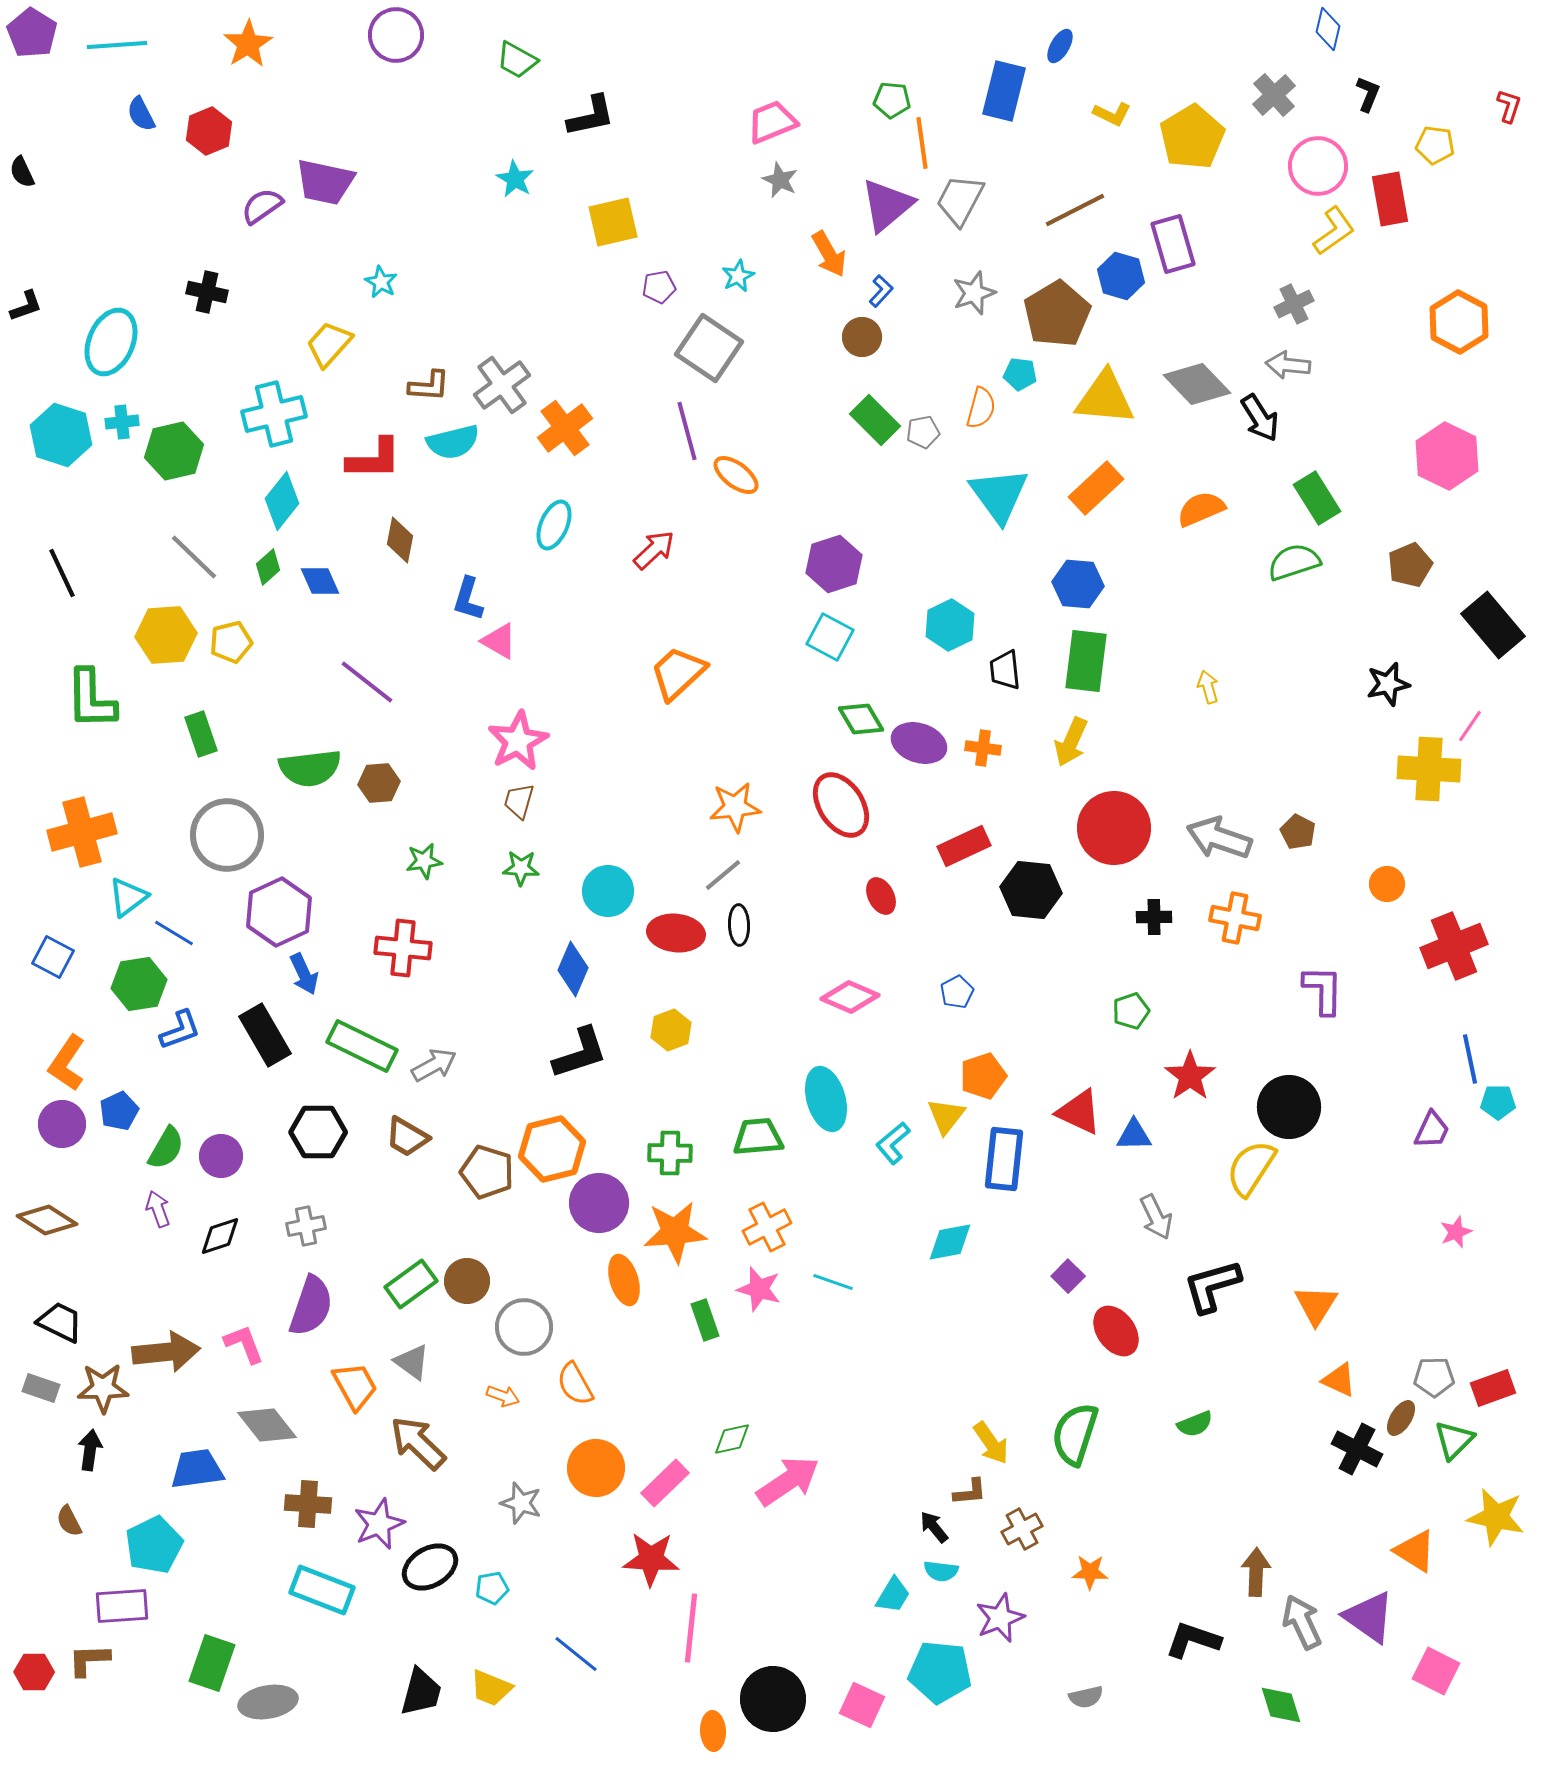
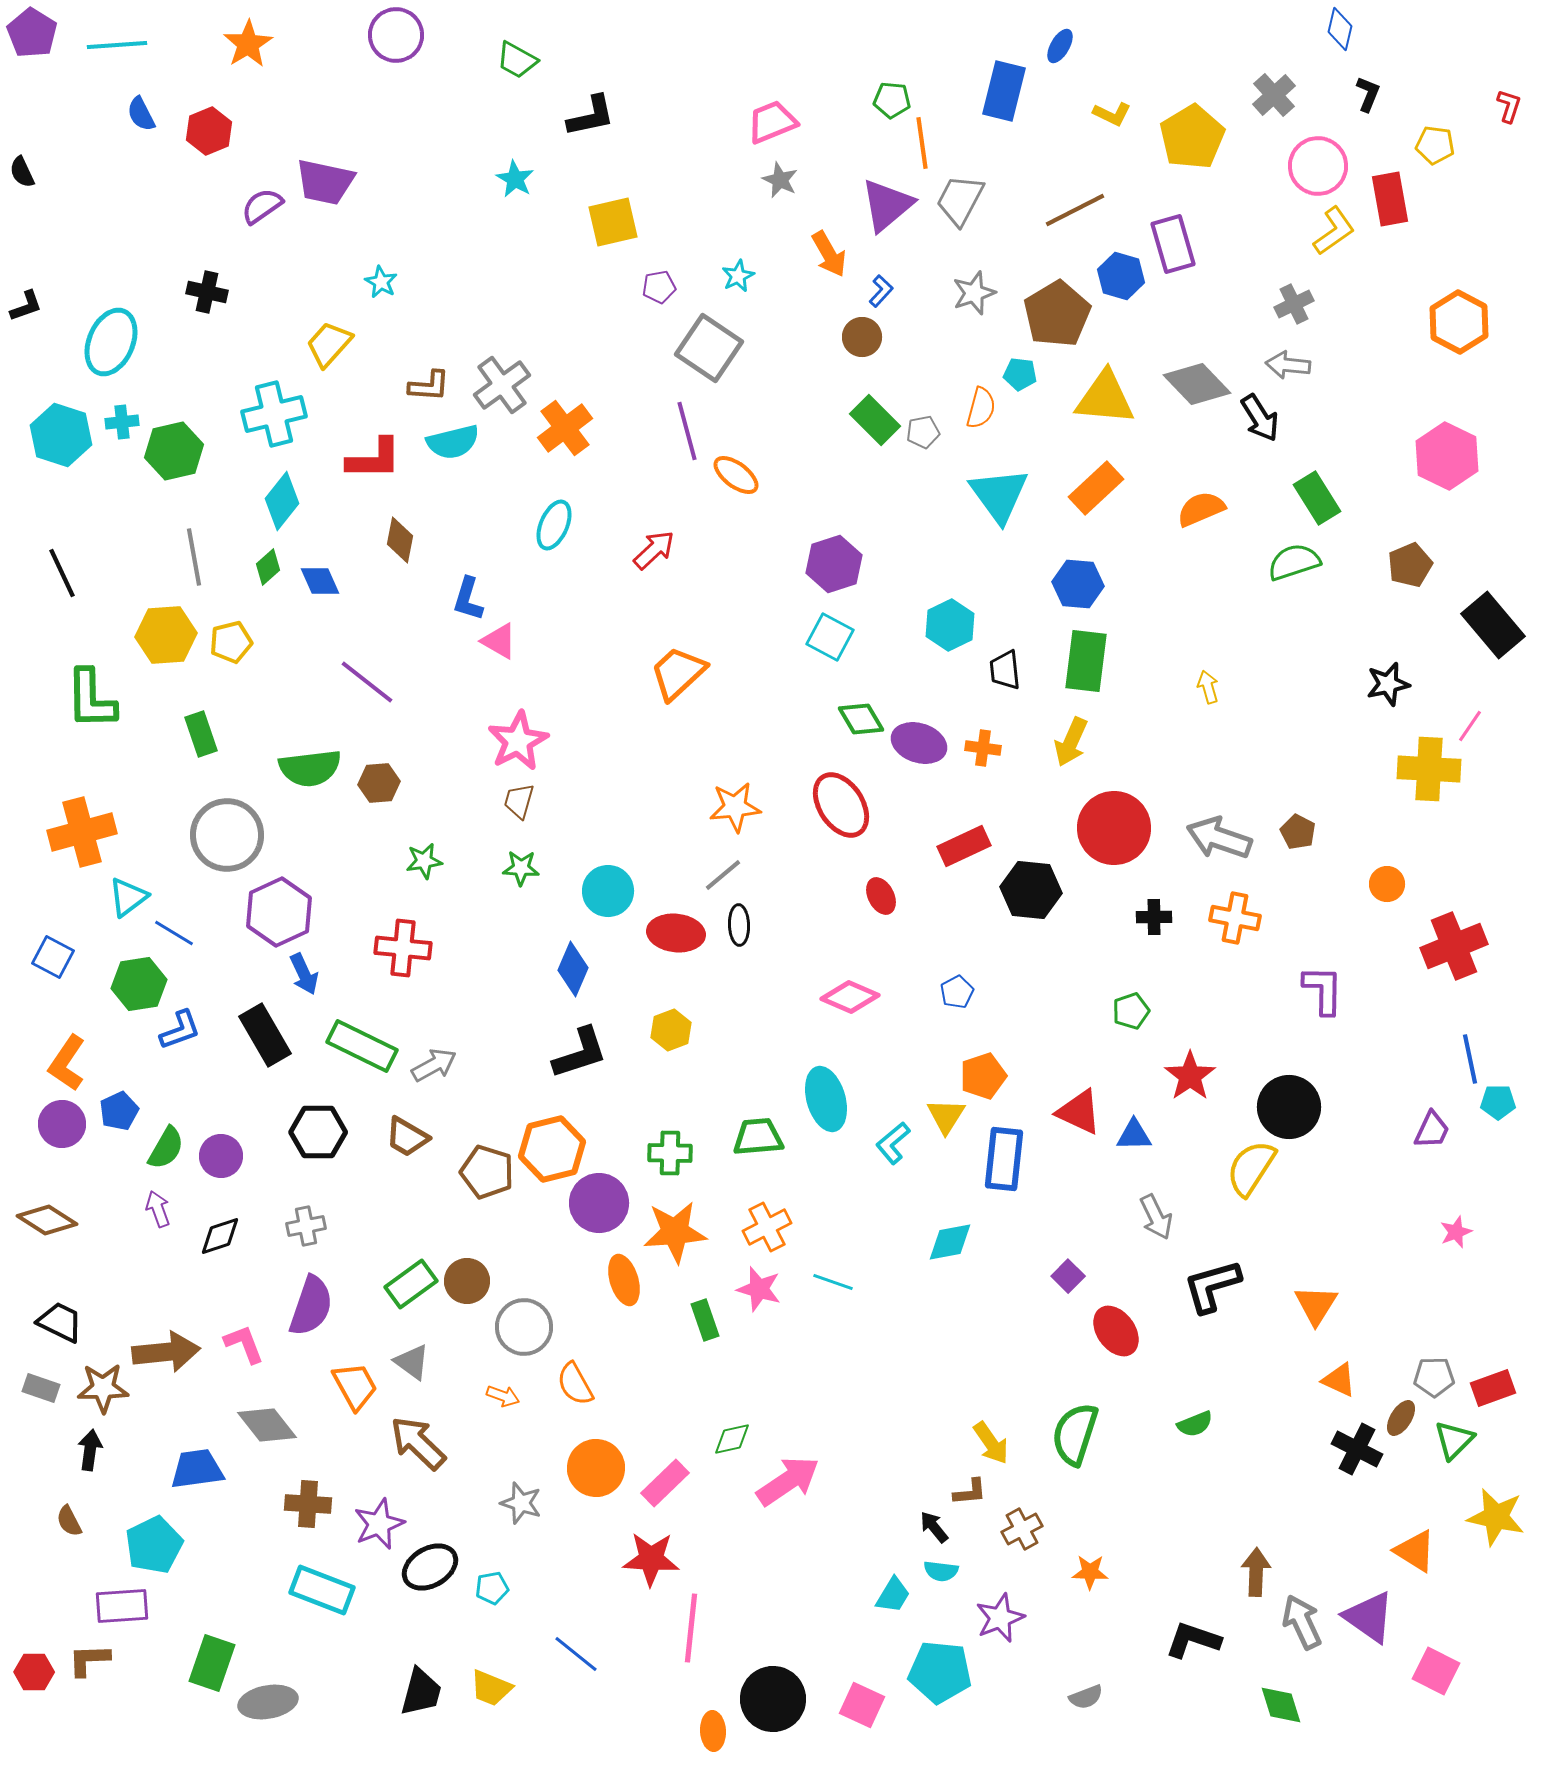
blue diamond at (1328, 29): moved 12 px right
gray line at (194, 557): rotated 36 degrees clockwise
yellow triangle at (946, 1116): rotated 6 degrees counterclockwise
gray semicircle at (1086, 1697): rotated 8 degrees counterclockwise
